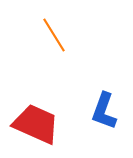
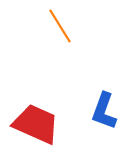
orange line: moved 6 px right, 9 px up
